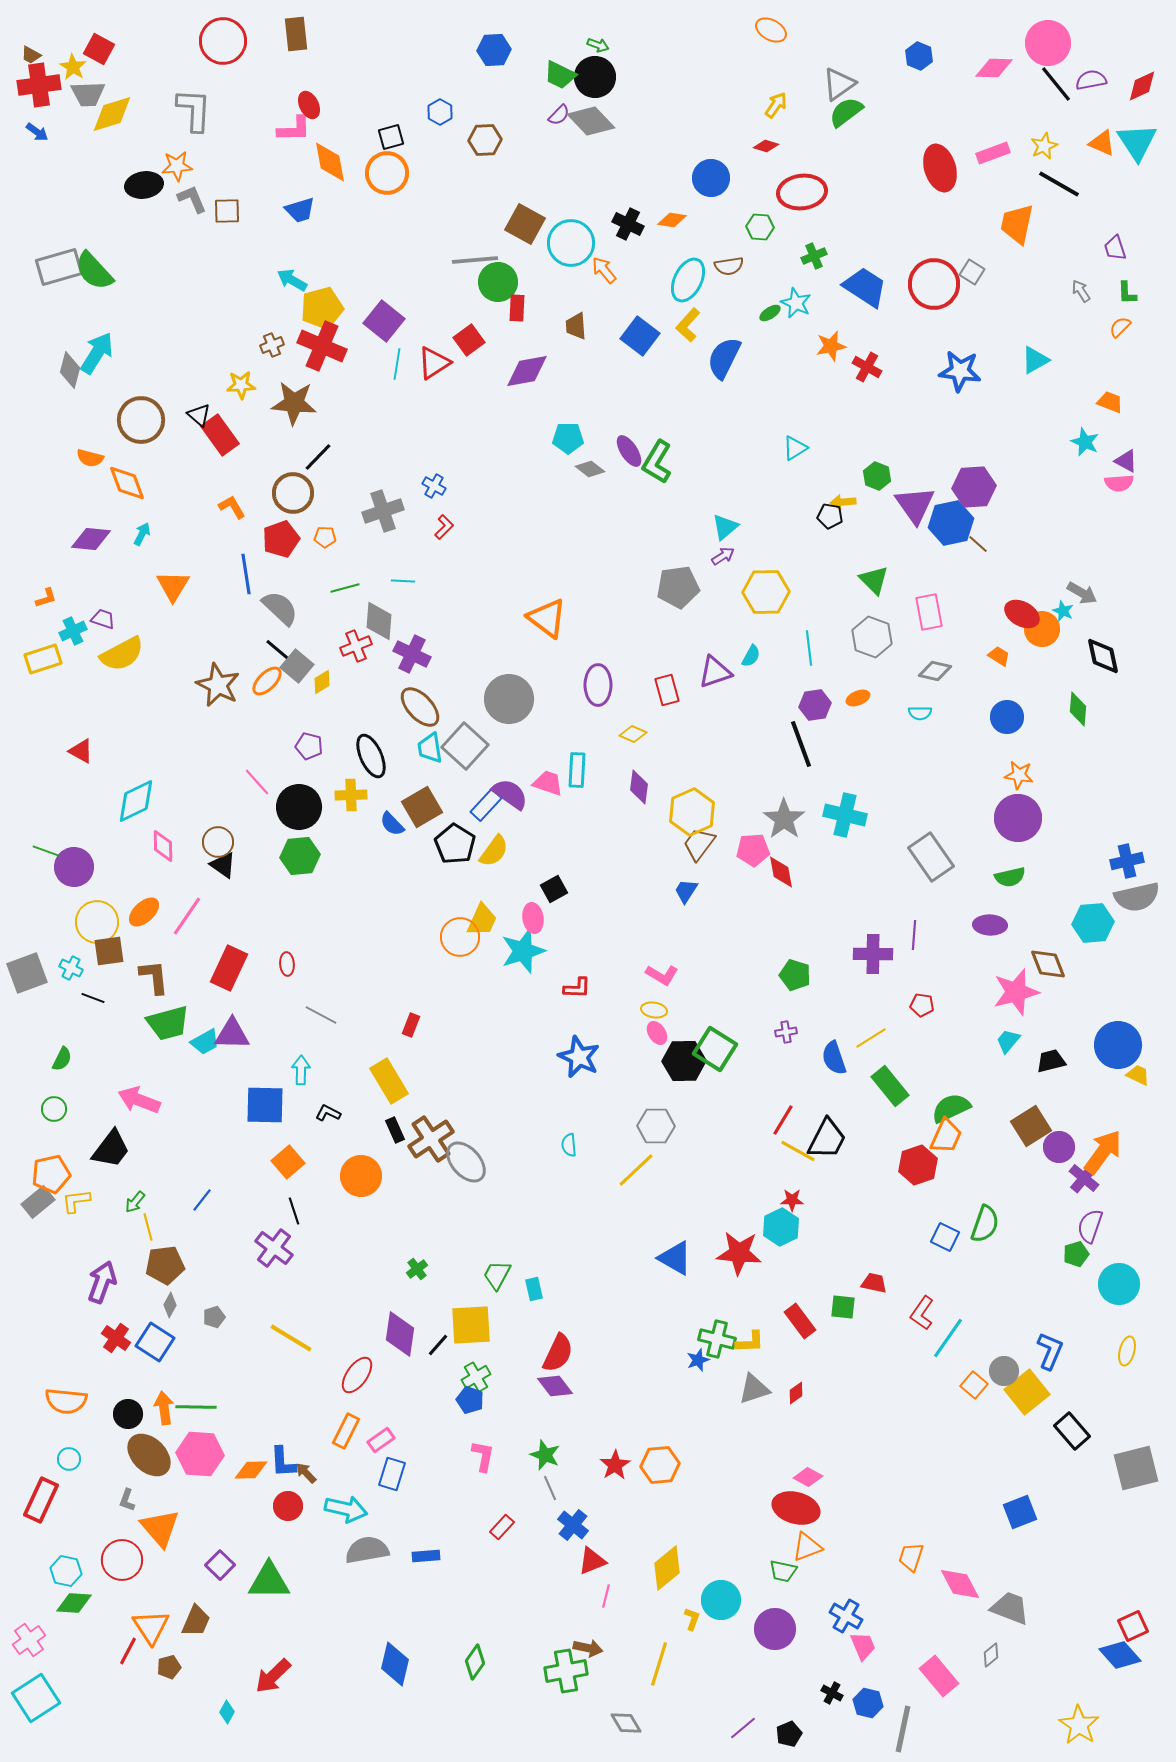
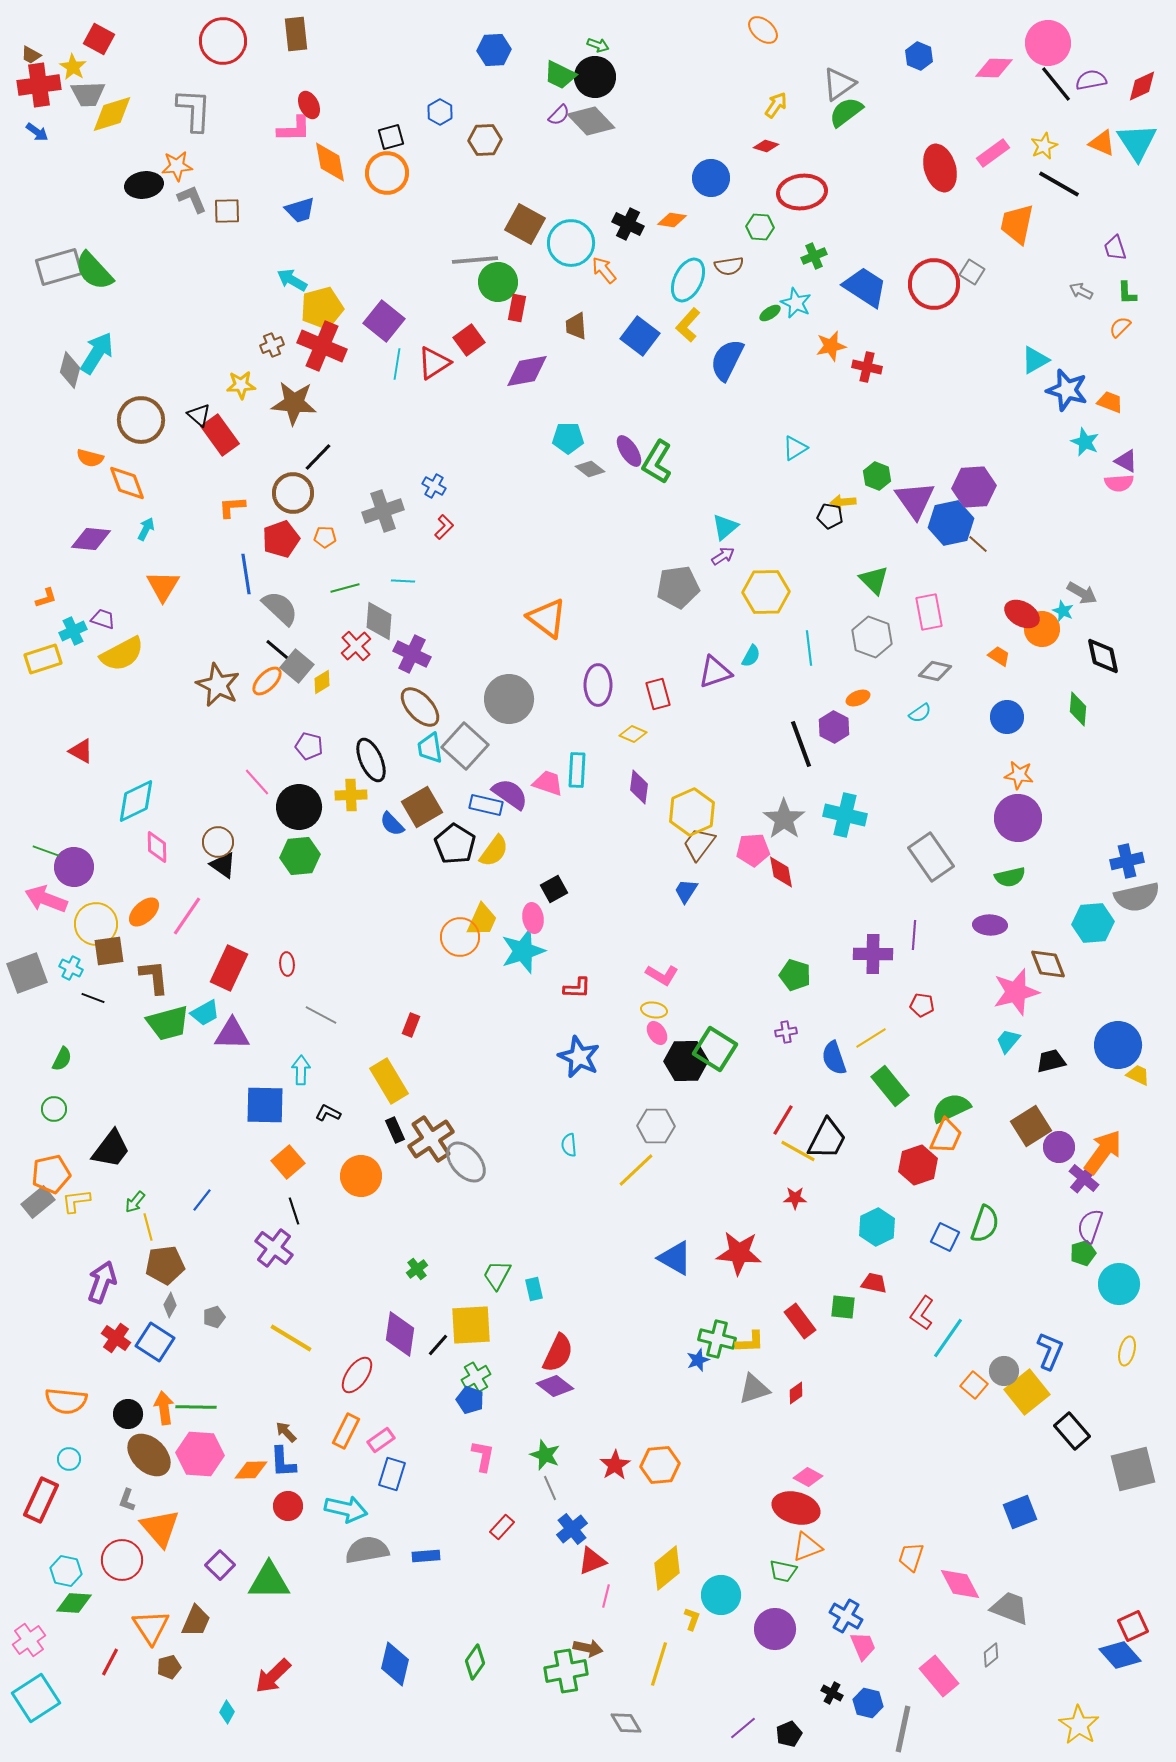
orange ellipse at (771, 30): moved 8 px left; rotated 12 degrees clockwise
red square at (99, 49): moved 10 px up
pink rectangle at (993, 153): rotated 16 degrees counterclockwise
gray arrow at (1081, 291): rotated 30 degrees counterclockwise
red rectangle at (517, 308): rotated 8 degrees clockwise
blue semicircle at (724, 358): moved 3 px right, 2 px down
red cross at (867, 367): rotated 16 degrees counterclockwise
blue star at (960, 371): moved 107 px right, 19 px down; rotated 9 degrees clockwise
purple triangle at (915, 505): moved 5 px up
orange L-shape at (232, 507): rotated 64 degrees counterclockwise
cyan arrow at (142, 534): moved 4 px right, 5 px up
orange triangle at (173, 586): moved 10 px left
red cross at (356, 646): rotated 20 degrees counterclockwise
red rectangle at (667, 690): moved 9 px left, 4 px down
purple hexagon at (815, 705): moved 19 px right, 22 px down; rotated 24 degrees counterclockwise
cyan semicircle at (920, 713): rotated 35 degrees counterclockwise
black ellipse at (371, 756): moved 4 px down
blue rectangle at (486, 805): rotated 60 degrees clockwise
pink diamond at (163, 846): moved 6 px left, 1 px down
yellow circle at (97, 922): moved 1 px left, 2 px down
cyan trapezoid at (205, 1042): moved 29 px up
black hexagon at (684, 1061): moved 2 px right
pink arrow at (139, 1100): moved 93 px left, 201 px up
red star at (792, 1200): moved 3 px right, 2 px up
cyan hexagon at (781, 1227): moved 96 px right
green pentagon at (1076, 1254): moved 7 px right, 1 px up
purple diamond at (555, 1386): rotated 15 degrees counterclockwise
gray square at (1136, 1468): moved 3 px left, 1 px down
brown arrow at (306, 1473): moved 20 px left, 41 px up
blue cross at (573, 1525): moved 1 px left, 4 px down; rotated 12 degrees clockwise
cyan circle at (721, 1600): moved 5 px up
red line at (128, 1651): moved 18 px left, 11 px down
